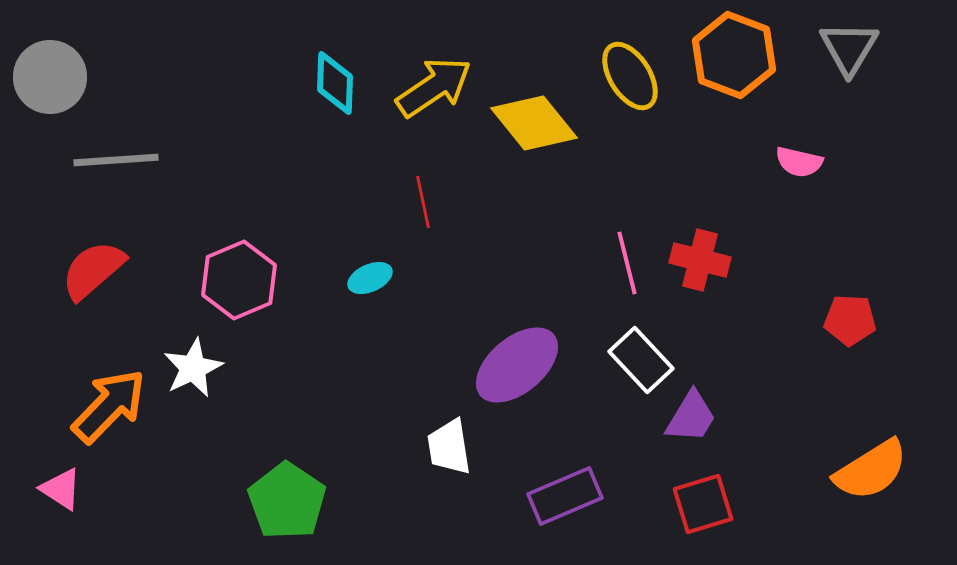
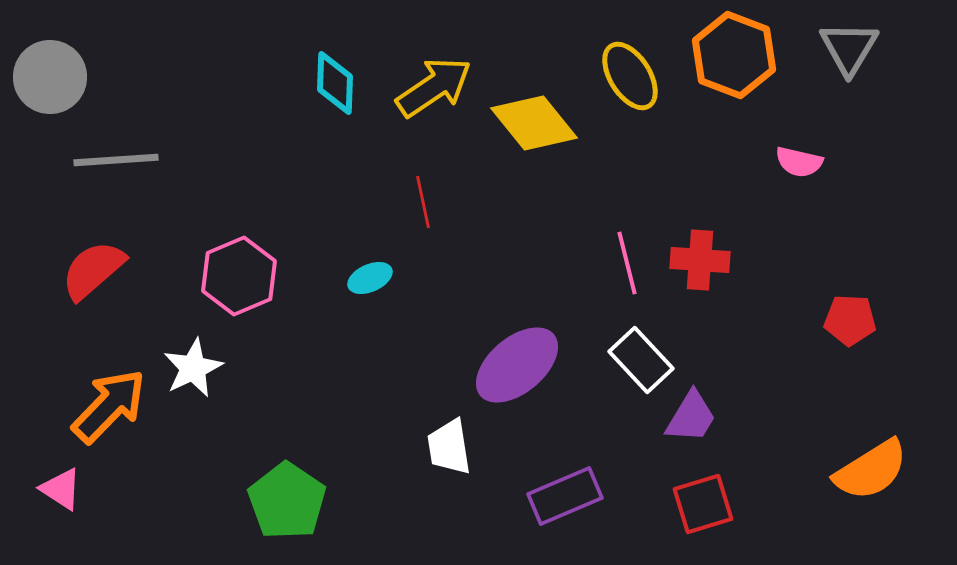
red cross: rotated 10 degrees counterclockwise
pink hexagon: moved 4 px up
